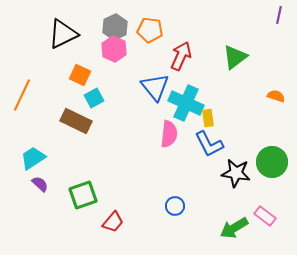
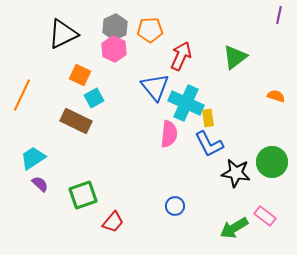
orange pentagon: rotated 10 degrees counterclockwise
